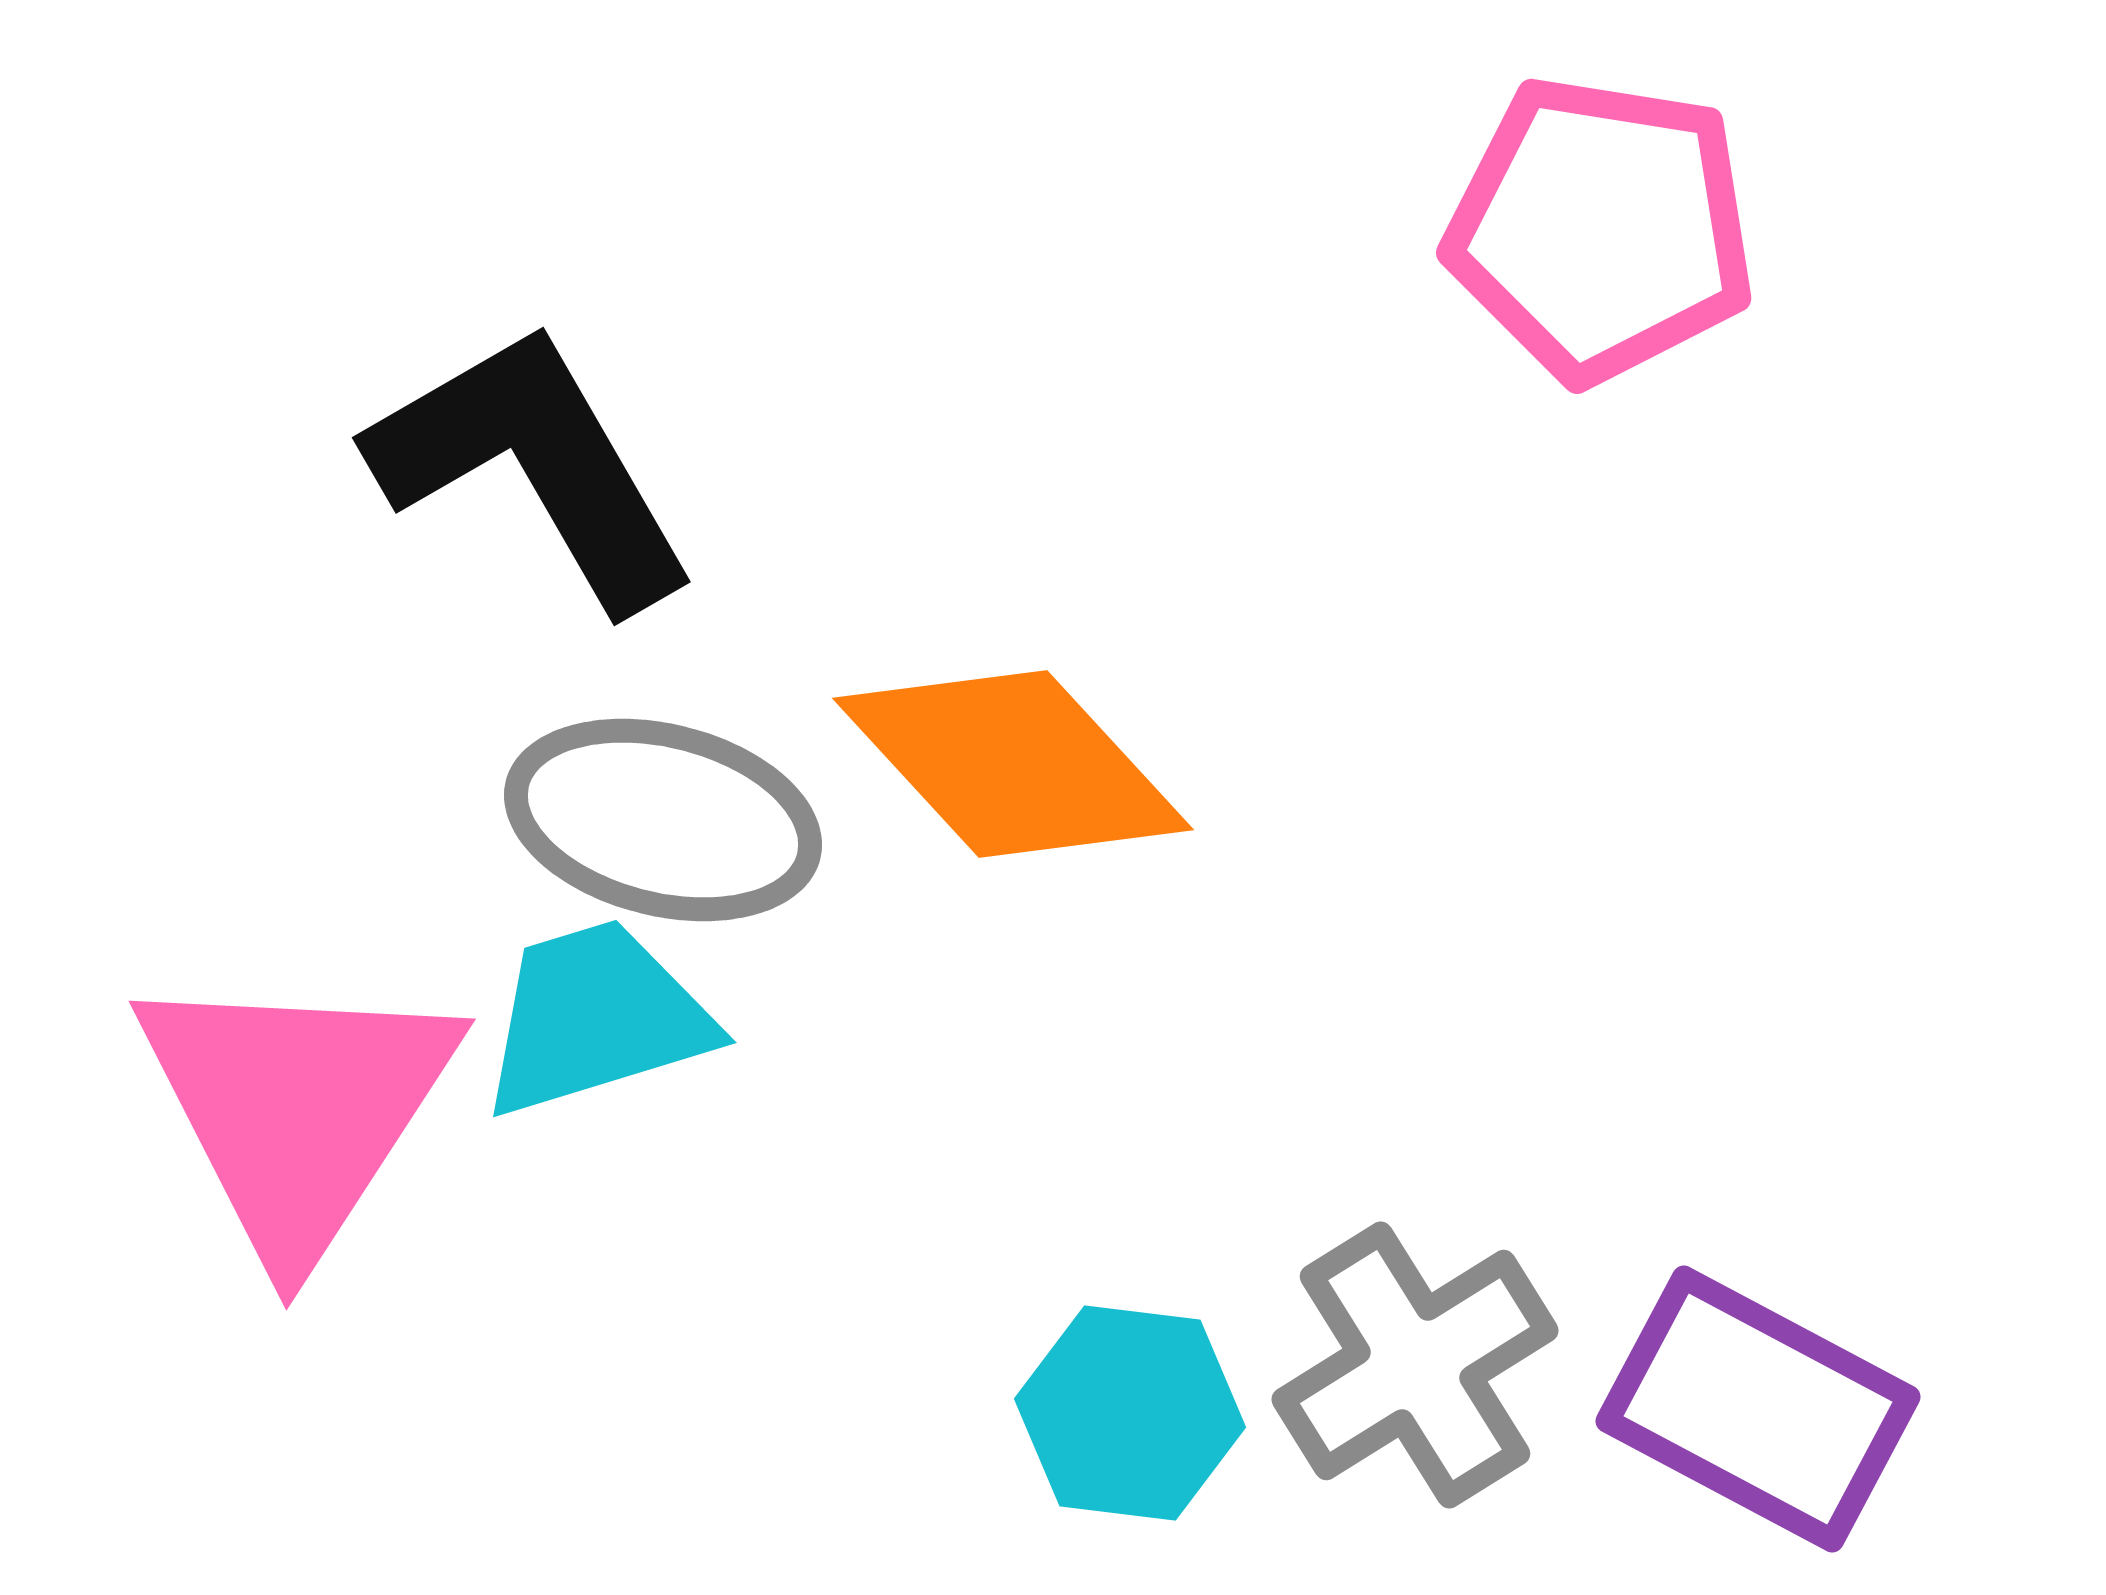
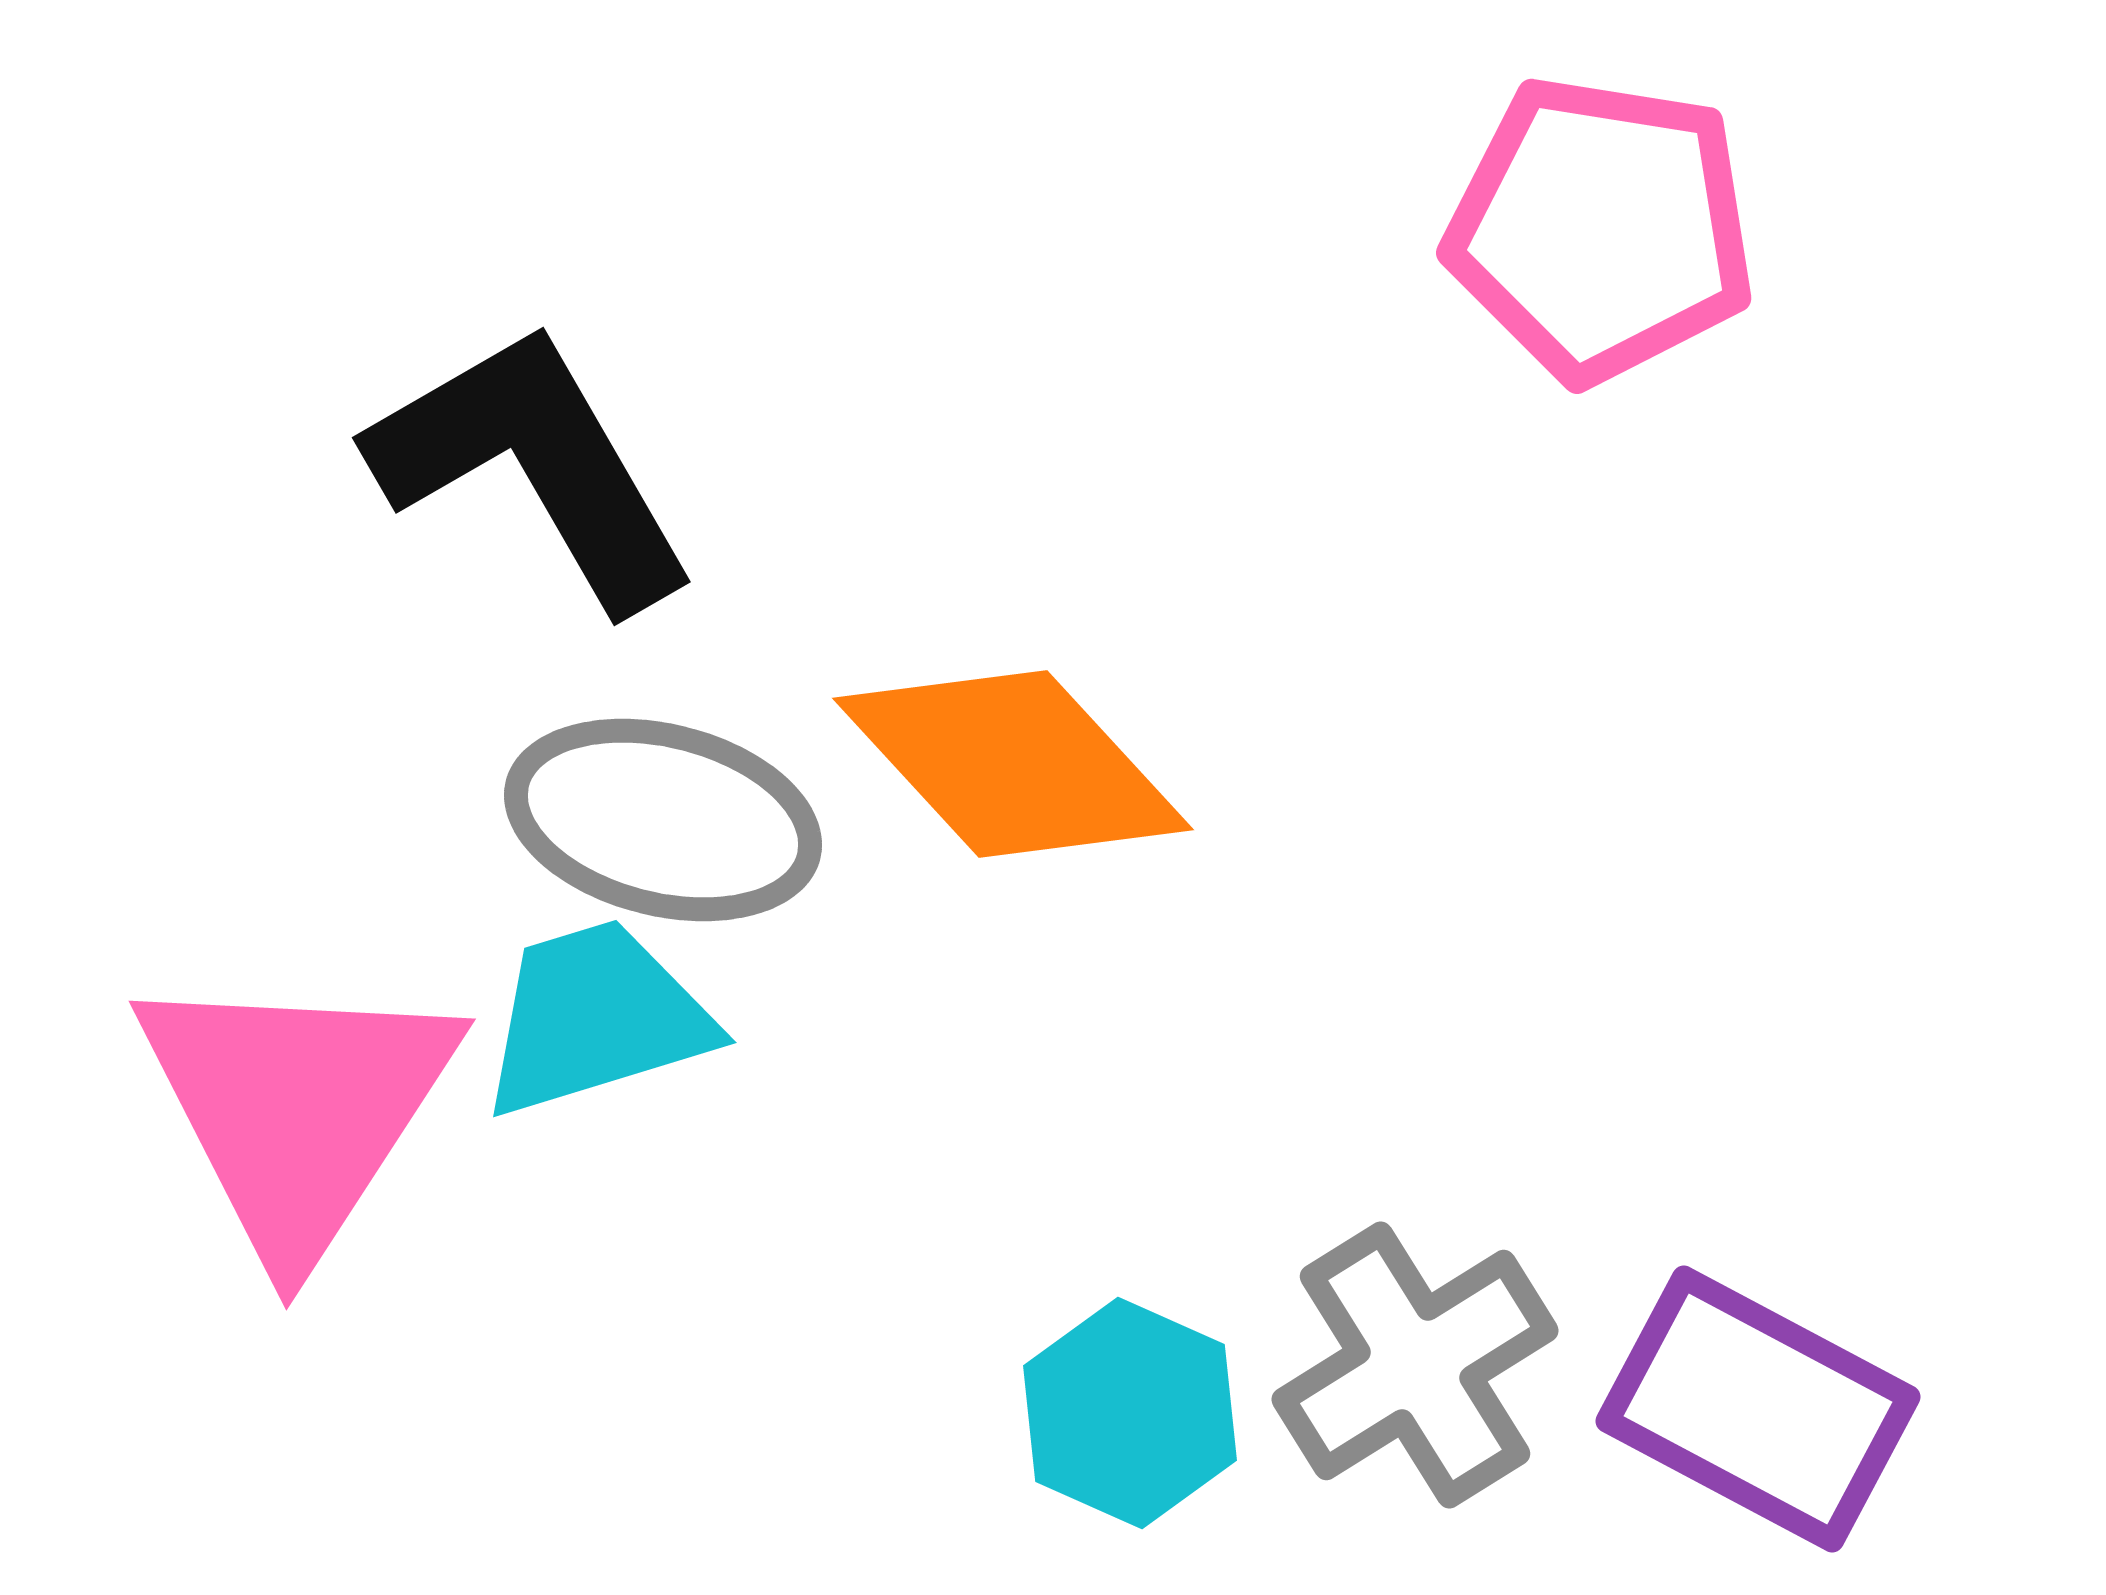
cyan hexagon: rotated 17 degrees clockwise
